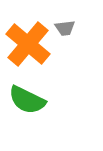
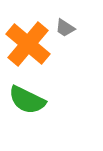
gray trapezoid: rotated 40 degrees clockwise
